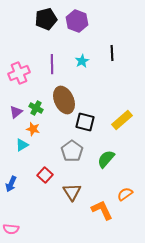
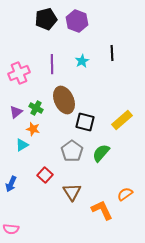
green semicircle: moved 5 px left, 6 px up
